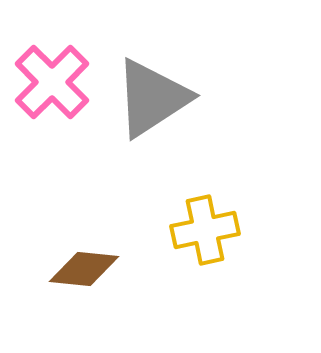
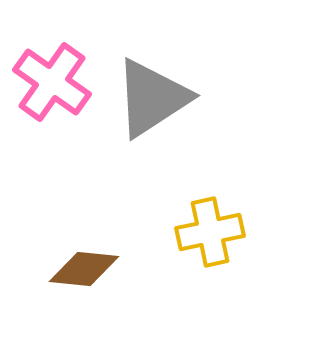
pink cross: rotated 10 degrees counterclockwise
yellow cross: moved 5 px right, 2 px down
